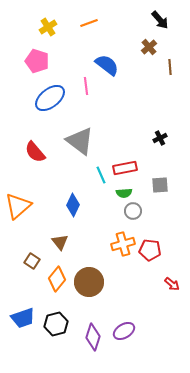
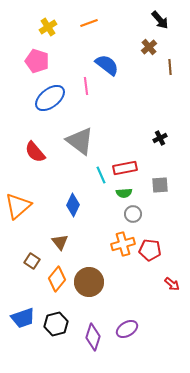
gray circle: moved 3 px down
purple ellipse: moved 3 px right, 2 px up
